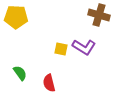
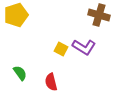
yellow pentagon: moved 2 px up; rotated 20 degrees counterclockwise
yellow square: rotated 16 degrees clockwise
red semicircle: moved 2 px right, 1 px up
